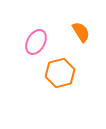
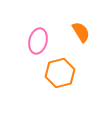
pink ellipse: moved 2 px right, 1 px up; rotated 15 degrees counterclockwise
